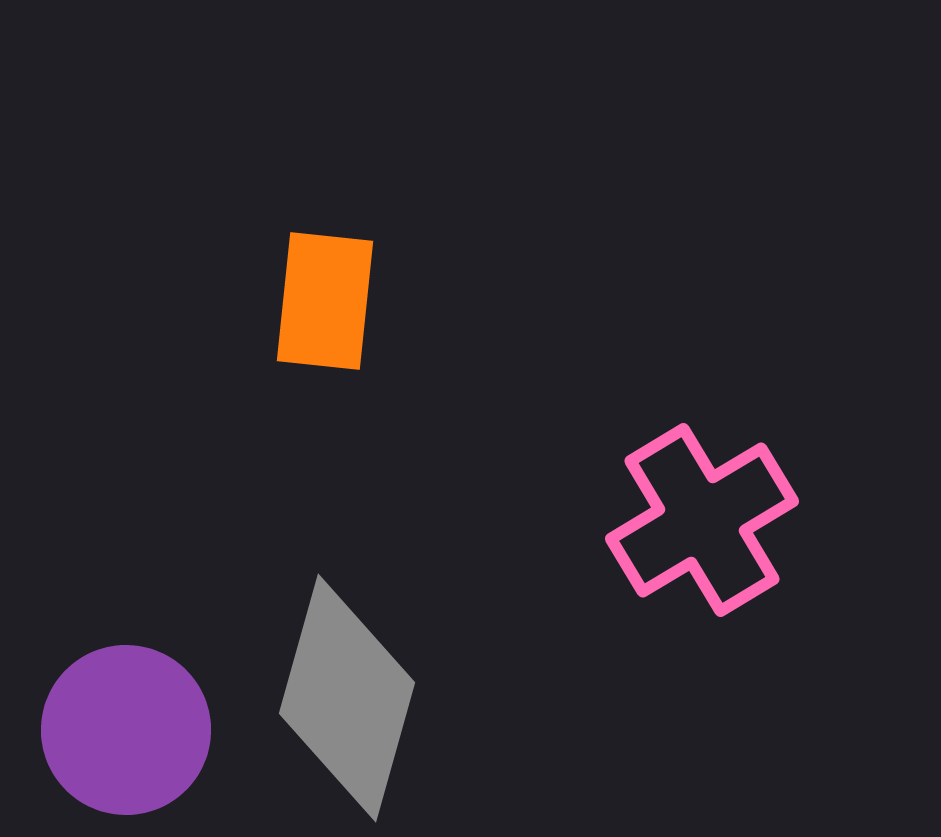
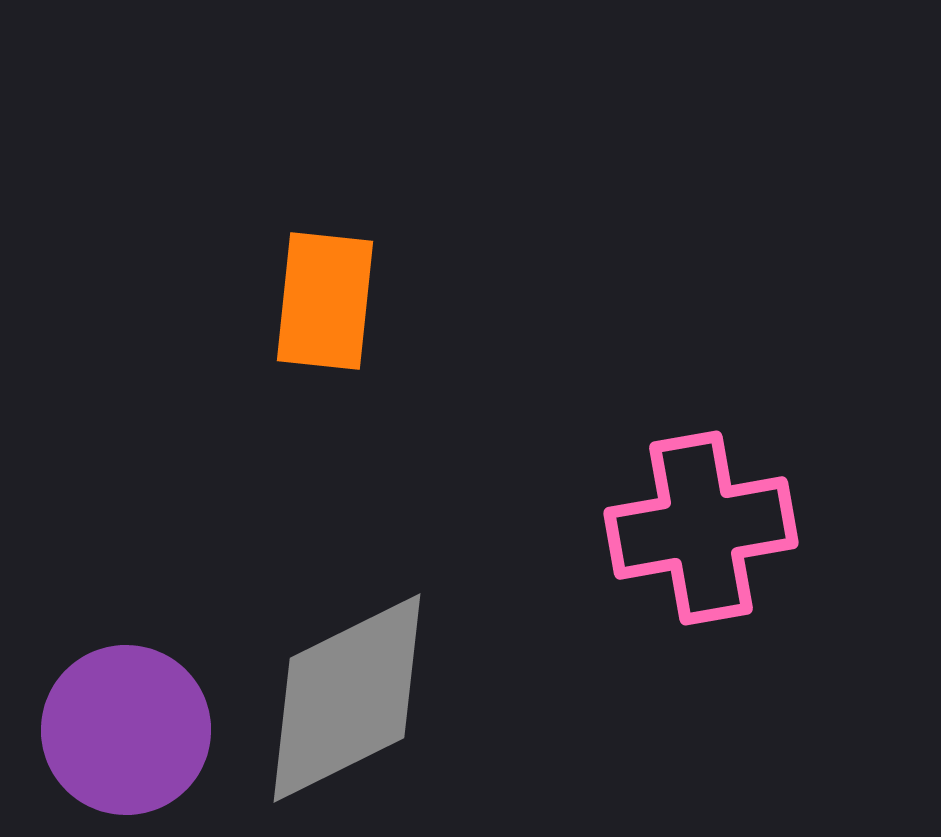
pink cross: moved 1 px left, 8 px down; rotated 21 degrees clockwise
gray diamond: rotated 48 degrees clockwise
